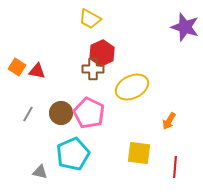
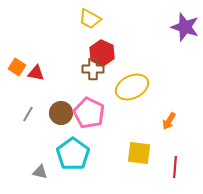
red hexagon: rotated 10 degrees counterclockwise
red triangle: moved 1 px left, 2 px down
cyan pentagon: rotated 12 degrees counterclockwise
